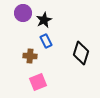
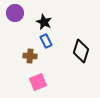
purple circle: moved 8 px left
black star: moved 2 px down; rotated 21 degrees counterclockwise
black diamond: moved 2 px up
